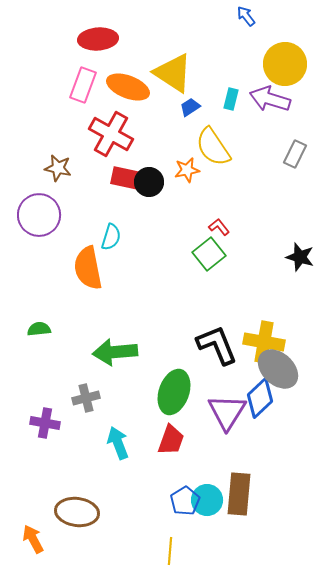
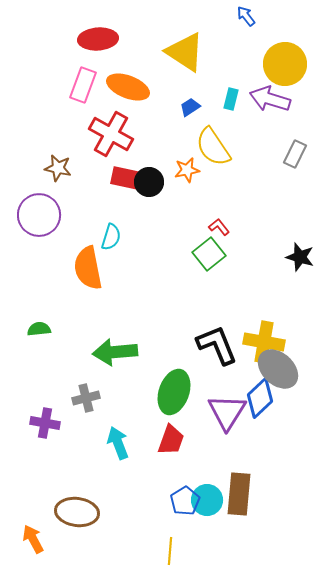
yellow triangle: moved 12 px right, 21 px up
